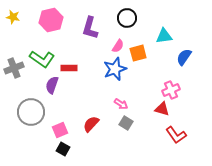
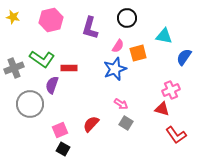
cyan triangle: rotated 18 degrees clockwise
gray circle: moved 1 px left, 8 px up
